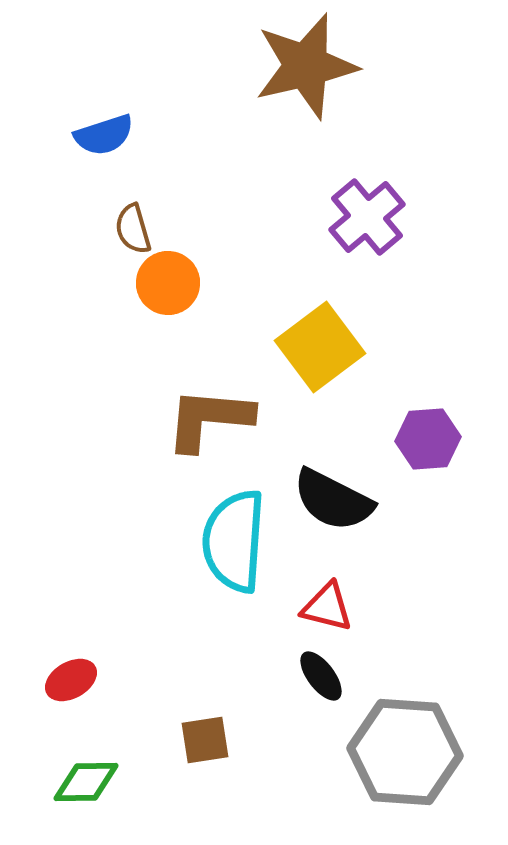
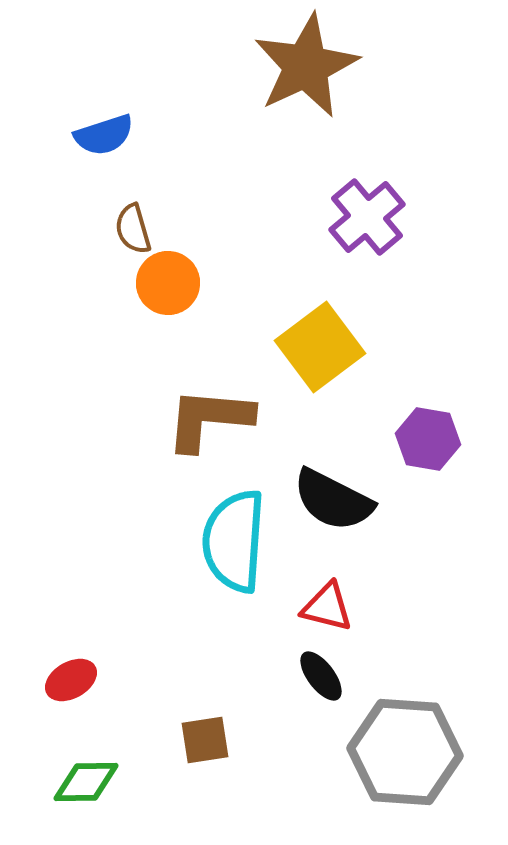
brown star: rotated 12 degrees counterclockwise
purple hexagon: rotated 14 degrees clockwise
